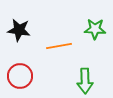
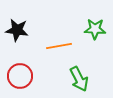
black star: moved 2 px left
green arrow: moved 6 px left, 2 px up; rotated 25 degrees counterclockwise
